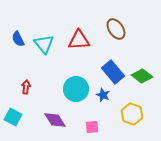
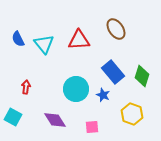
green diamond: rotated 70 degrees clockwise
